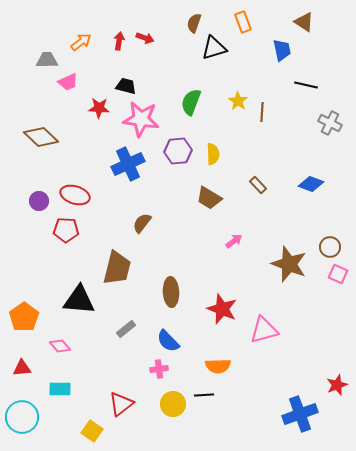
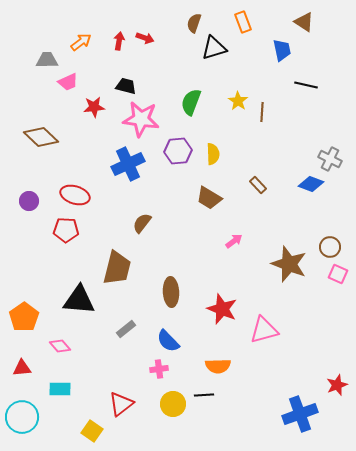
red star at (99, 108): moved 5 px left, 1 px up; rotated 10 degrees counterclockwise
gray cross at (330, 123): moved 36 px down
purple circle at (39, 201): moved 10 px left
